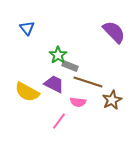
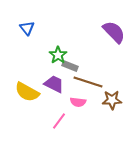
brown star: rotated 24 degrees clockwise
